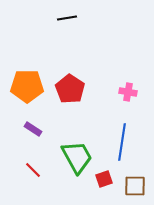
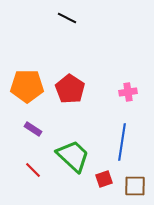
black line: rotated 36 degrees clockwise
pink cross: rotated 18 degrees counterclockwise
green trapezoid: moved 4 px left, 1 px up; rotated 18 degrees counterclockwise
